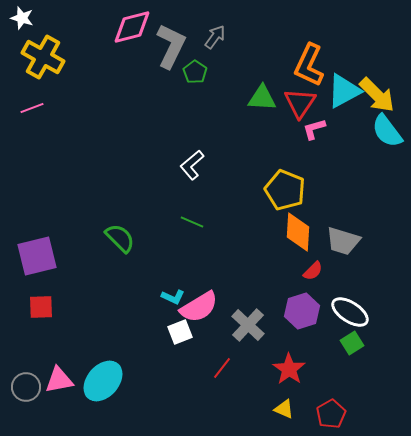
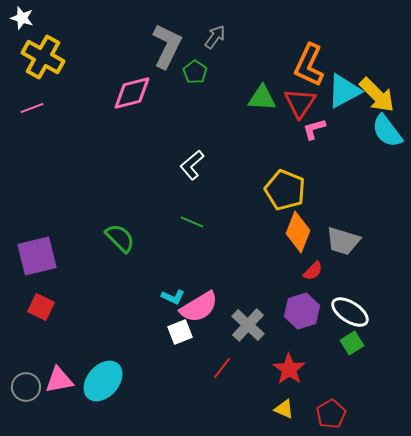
pink diamond: moved 66 px down
gray L-shape: moved 4 px left
orange diamond: rotated 18 degrees clockwise
red square: rotated 28 degrees clockwise
